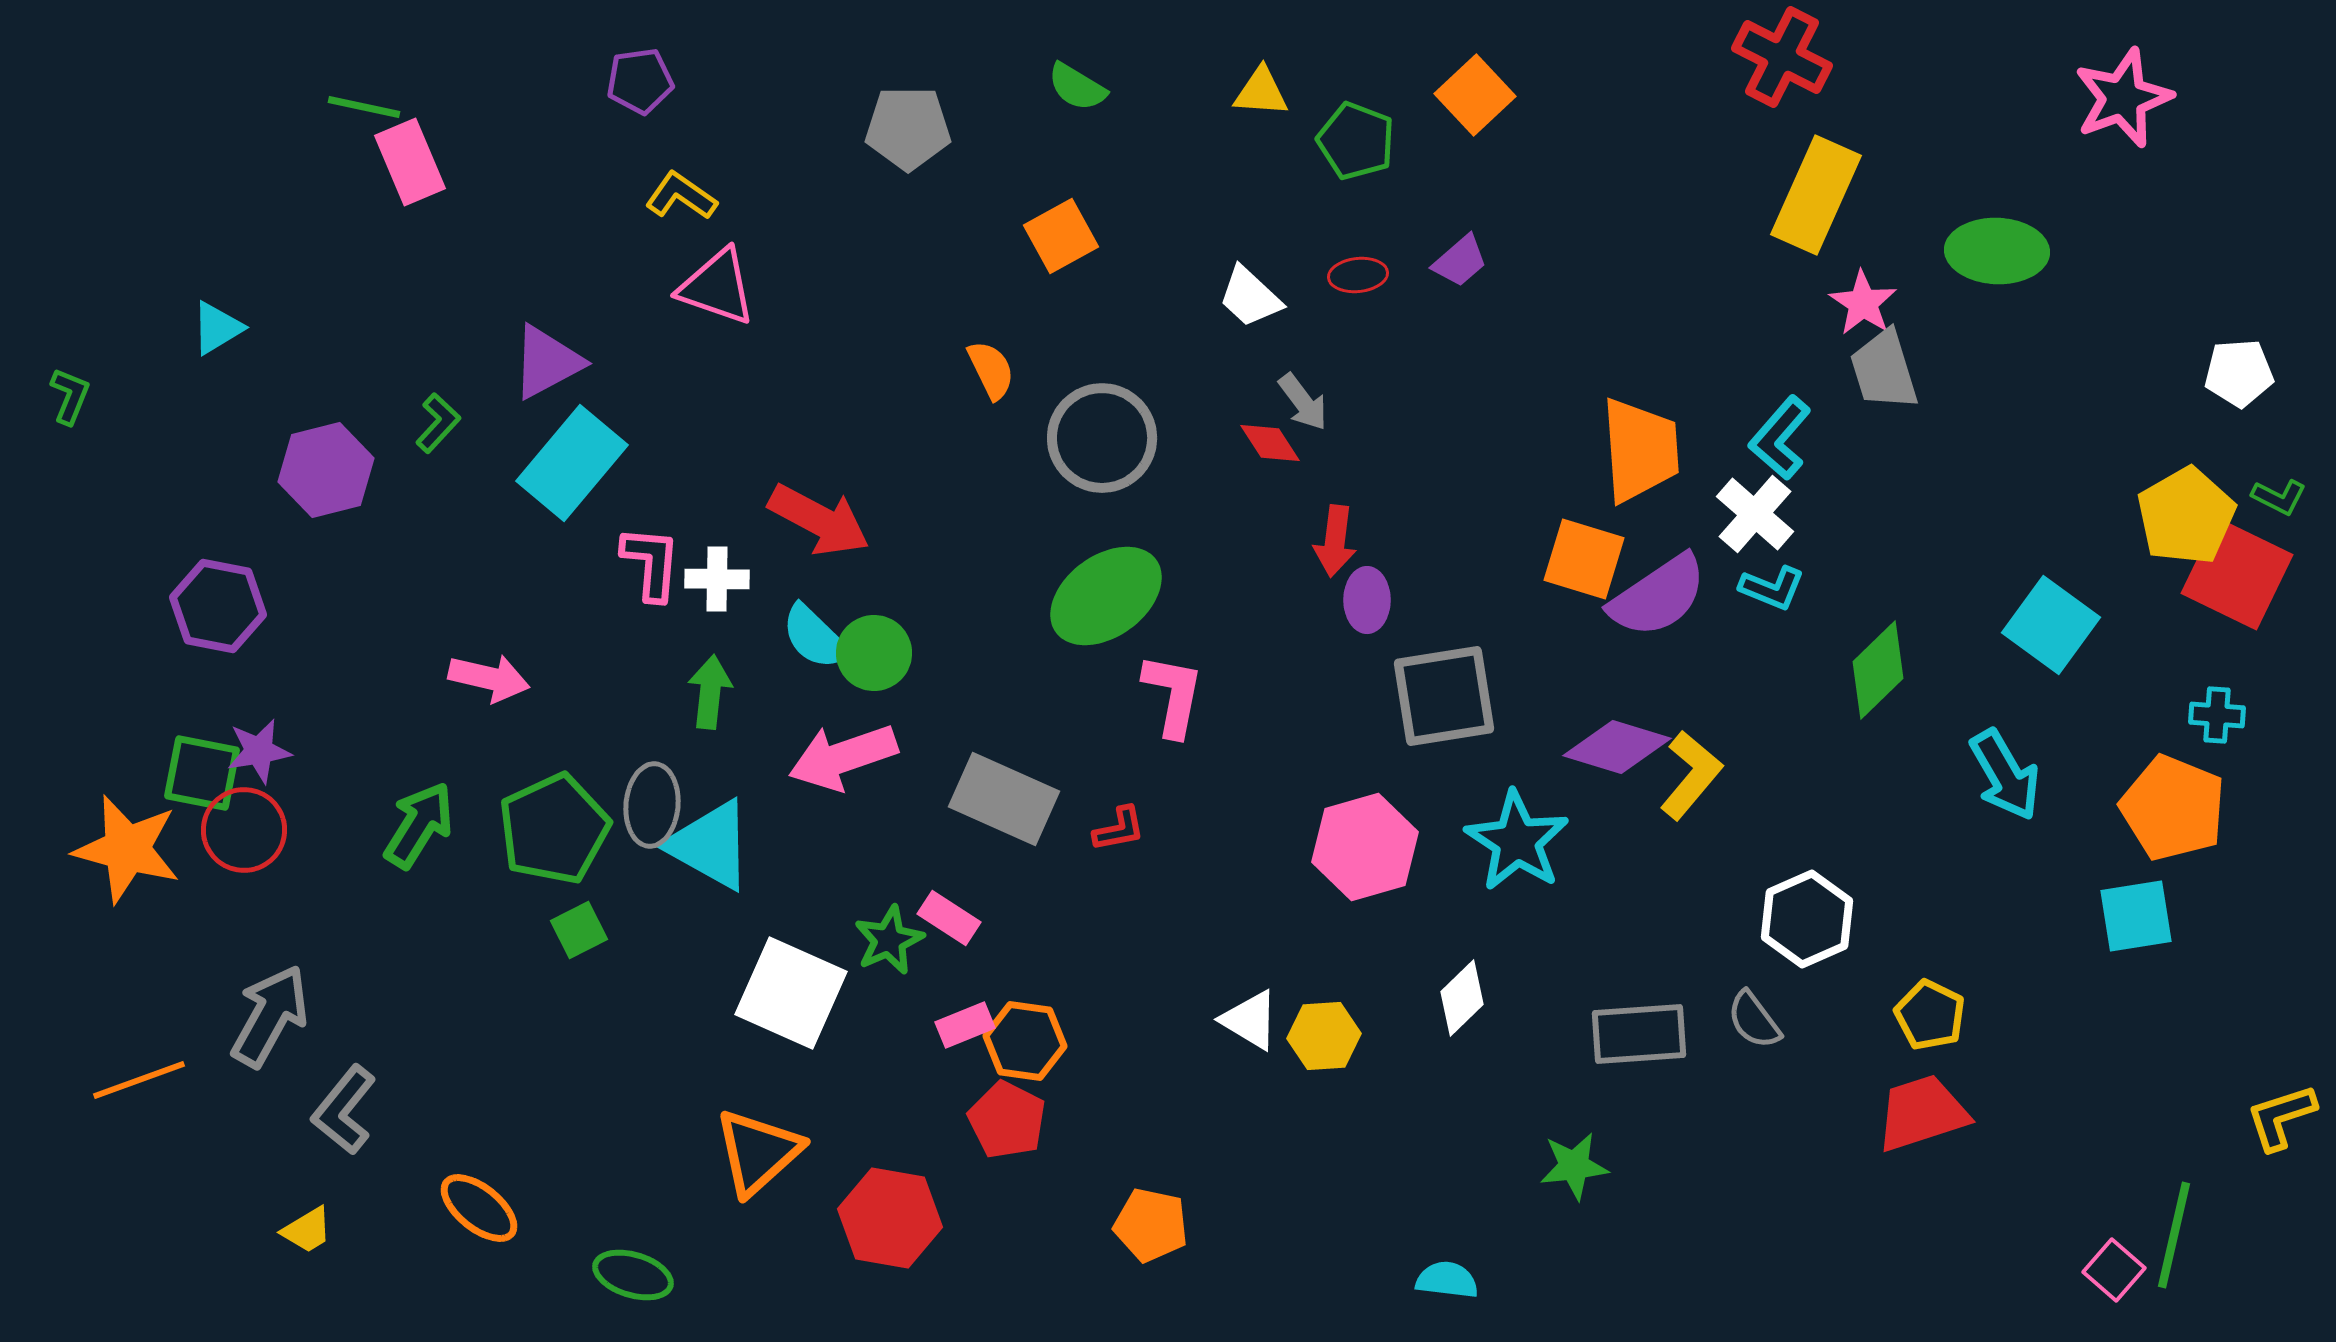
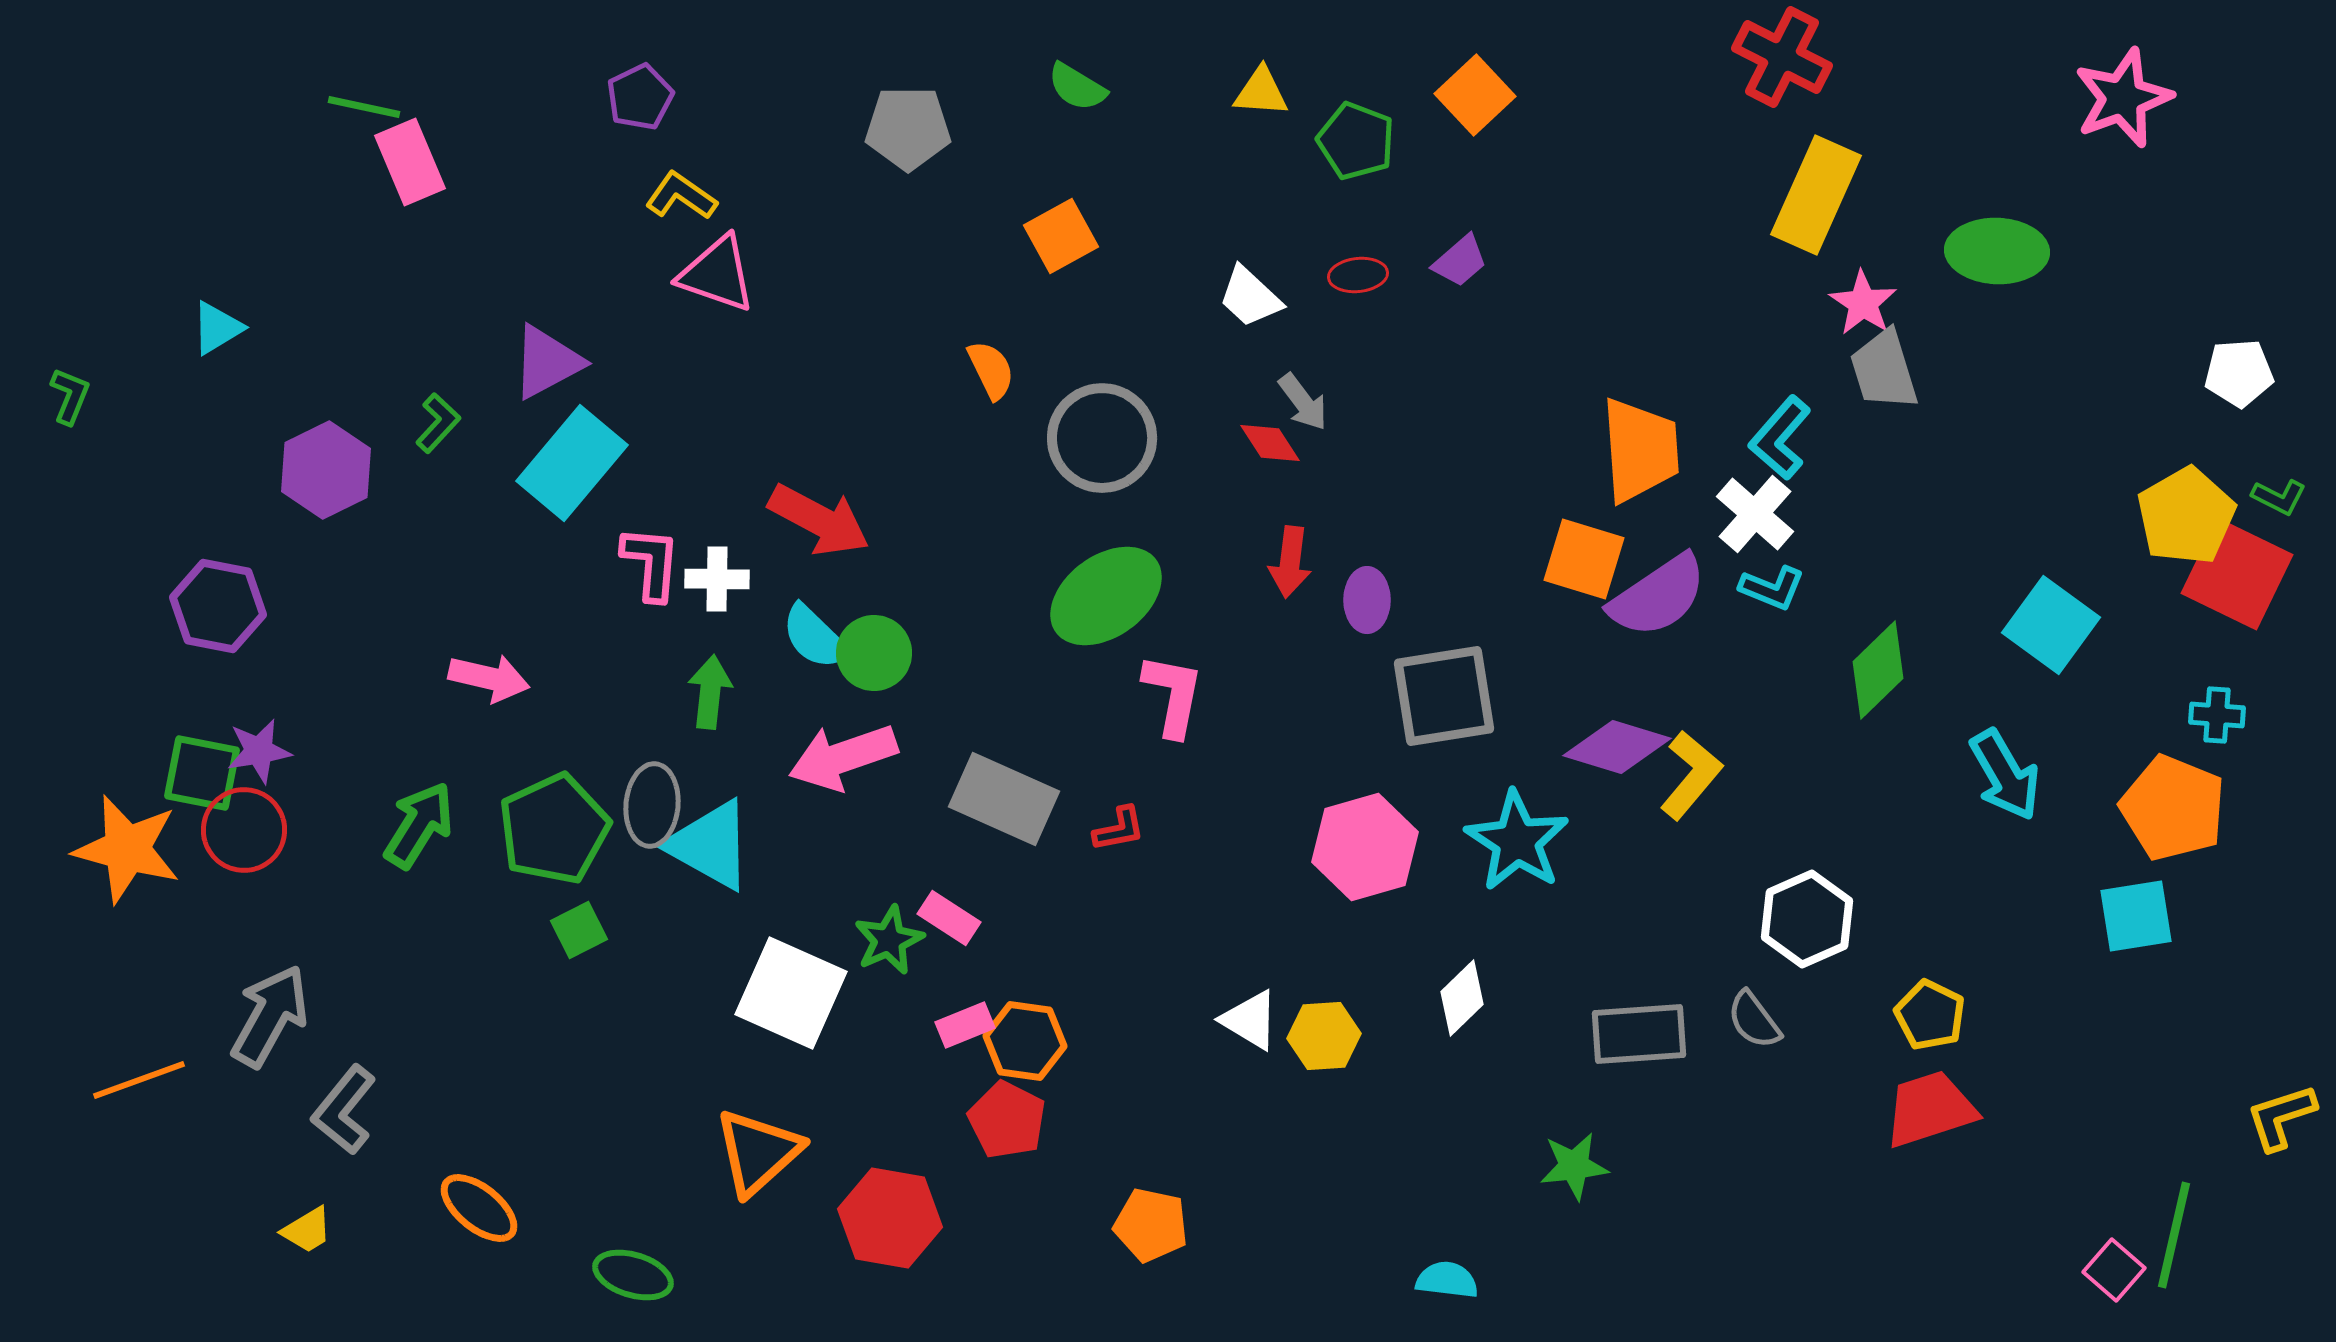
purple pentagon at (640, 81): moved 16 px down; rotated 18 degrees counterclockwise
pink triangle at (717, 287): moved 13 px up
purple hexagon at (326, 470): rotated 12 degrees counterclockwise
red arrow at (1335, 541): moved 45 px left, 21 px down
red trapezoid at (1922, 1113): moved 8 px right, 4 px up
